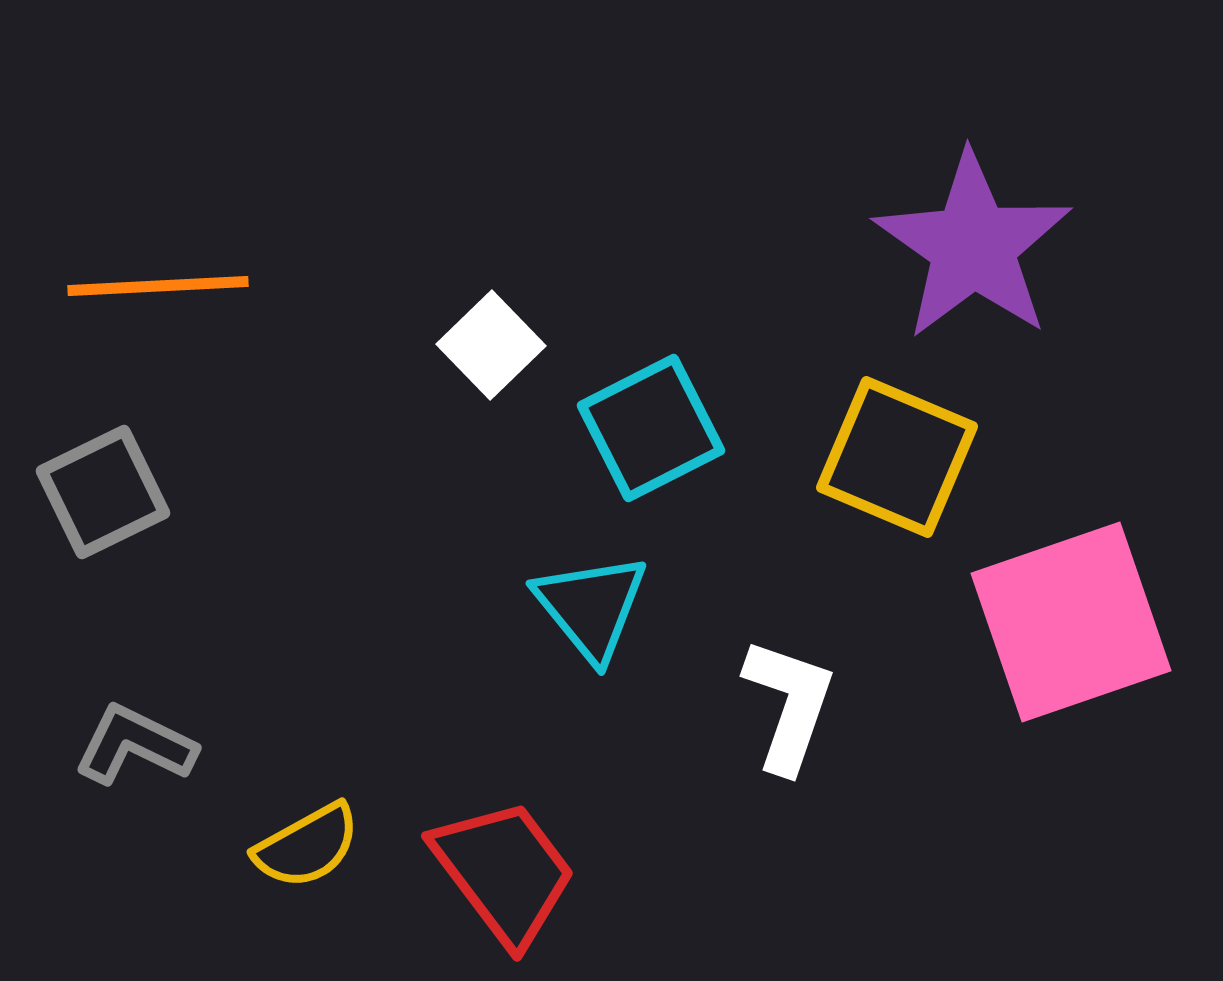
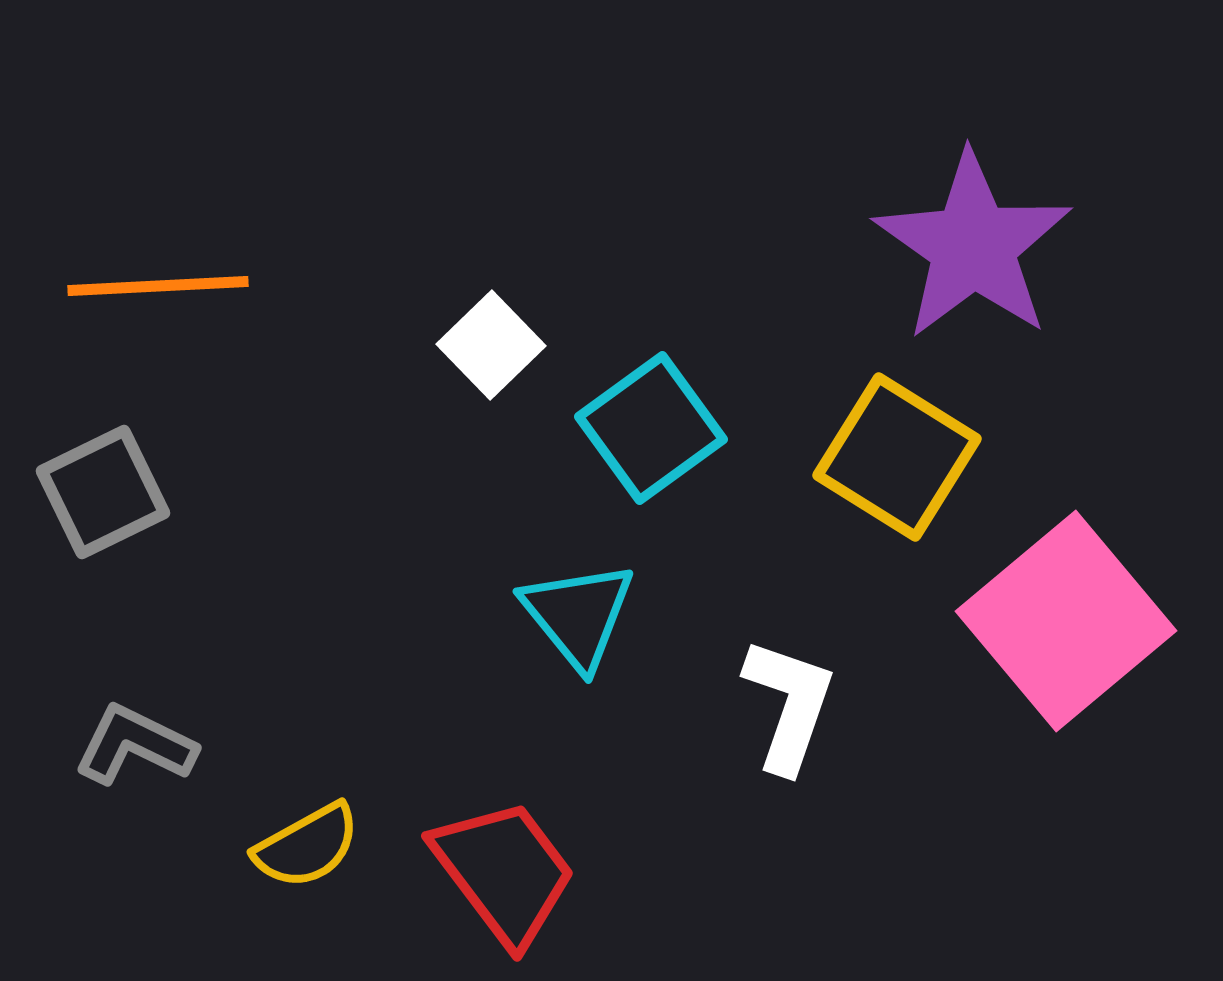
cyan square: rotated 9 degrees counterclockwise
yellow square: rotated 9 degrees clockwise
cyan triangle: moved 13 px left, 8 px down
pink square: moved 5 px left, 1 px up; rotated 21 degrees counterclockwise
